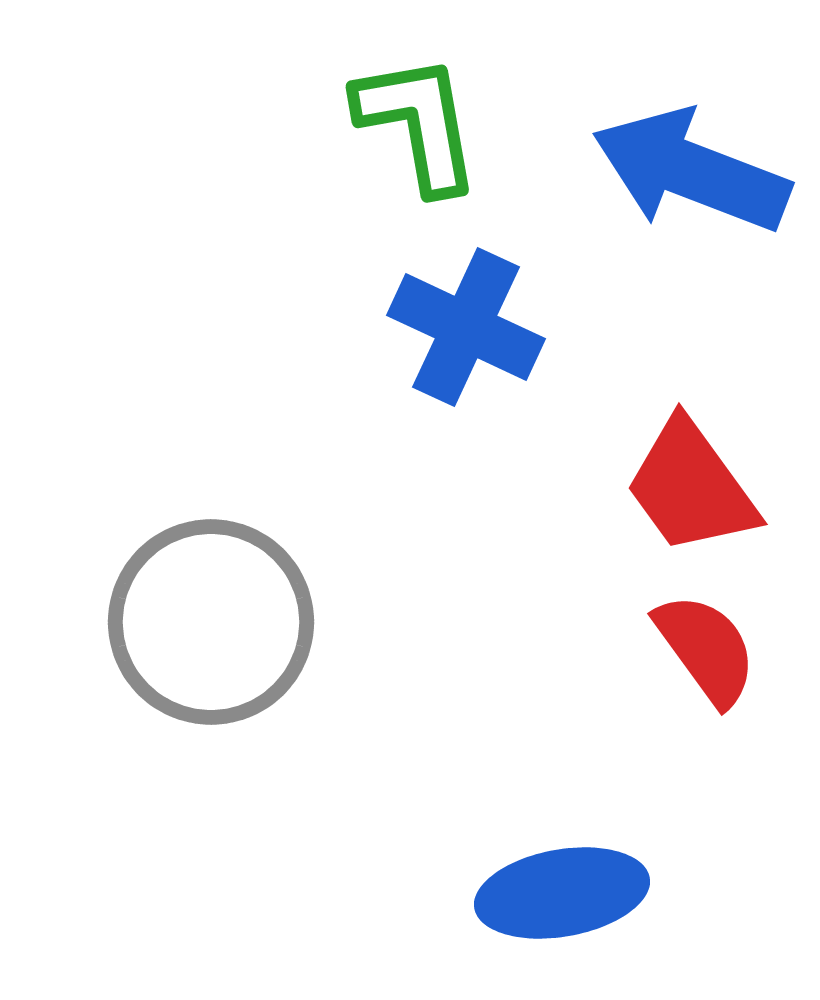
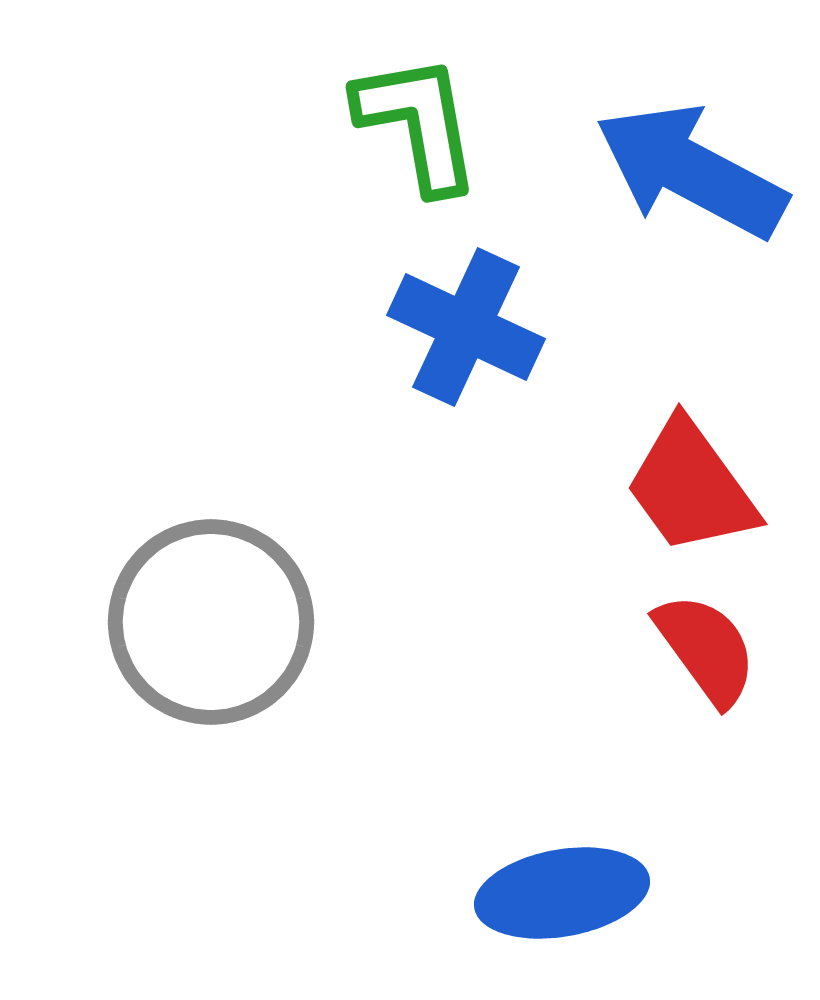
blue arrow: rotated 7 degrees clockwise
